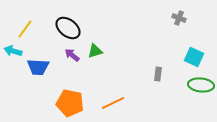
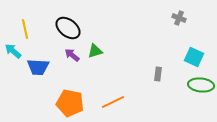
yellow line: rotated 48 degrees counterclockwise
cyan arrow: rotated 24 degrees clockwise
orange line: moved 1 px up
